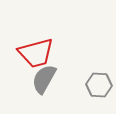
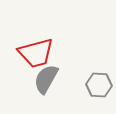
gray semicircle: moved 2 px right
